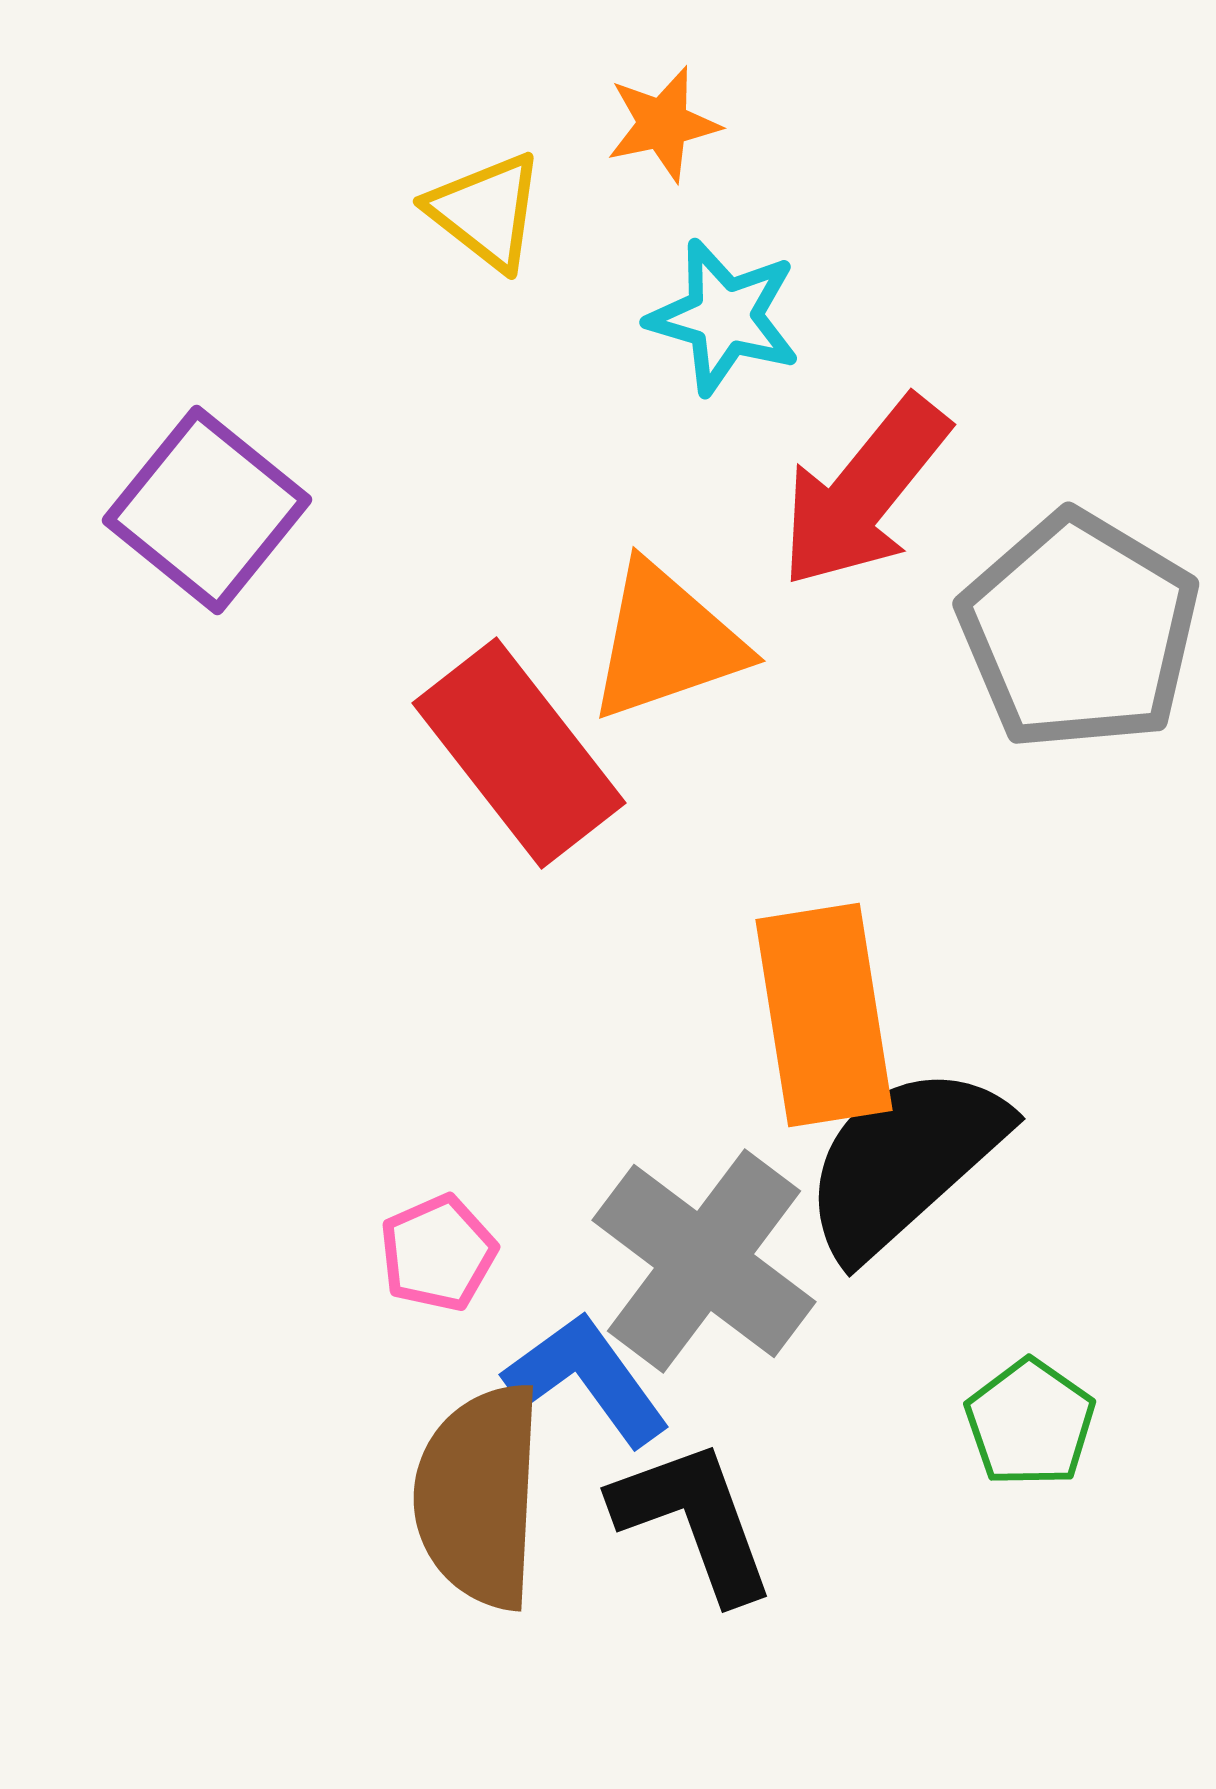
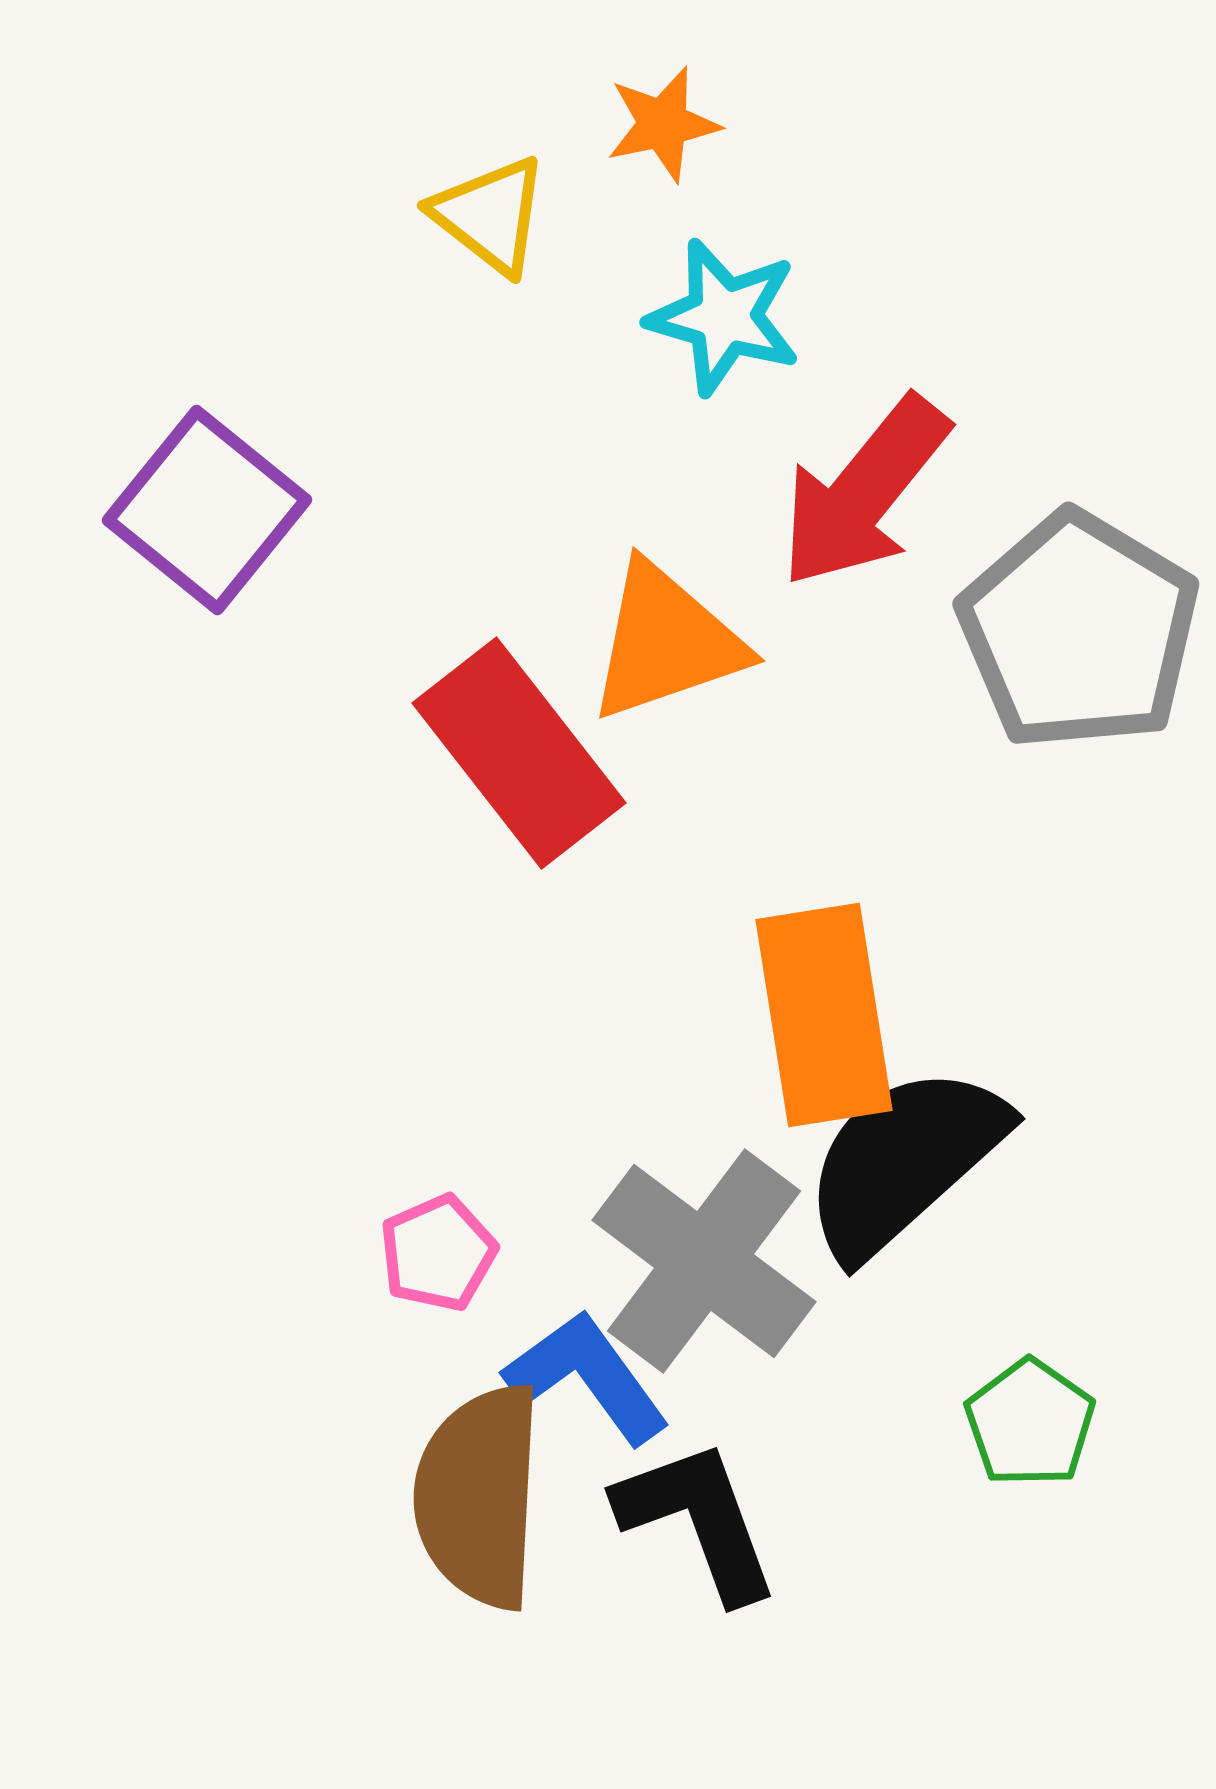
yellow triangle: moved 4 px right, 4 px down
blue L-shape: moved 2 px up
black L-shape: moved 4 px right
